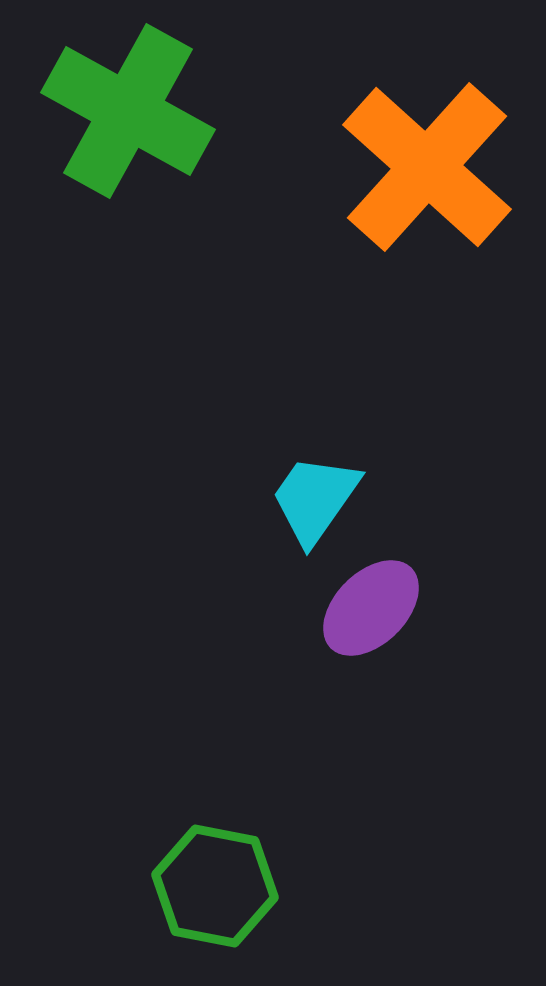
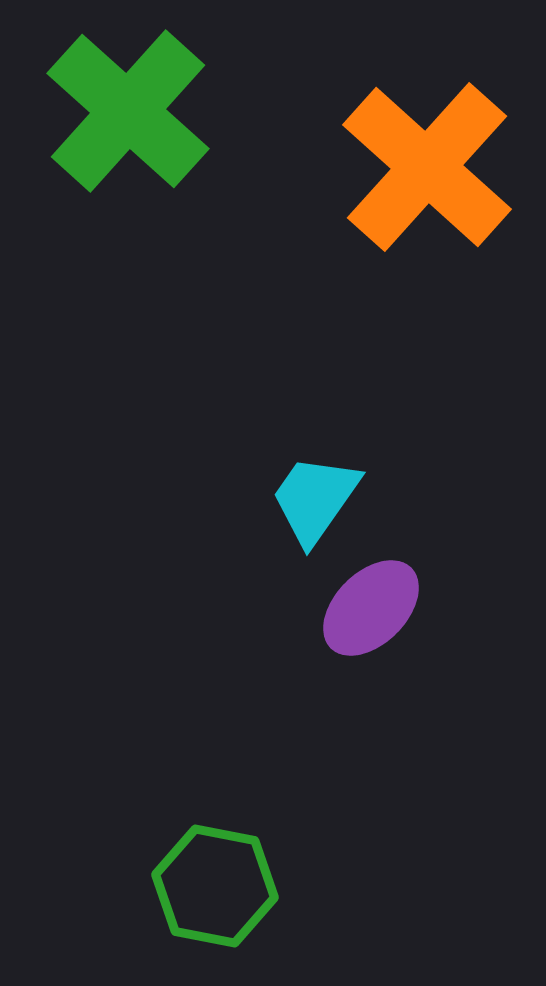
green cross: rotated 13 degrees clockwise
